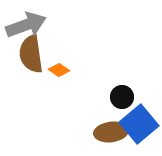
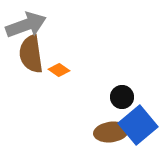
blue square: moved 1 px left, 1 px down
